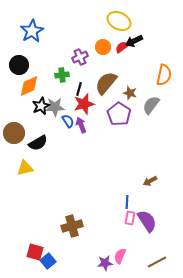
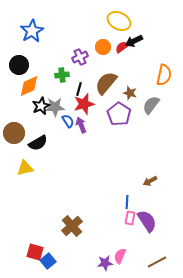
brown cross: rotated 25 degrees counterclockwise
